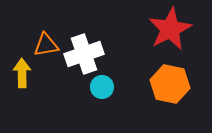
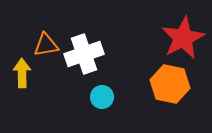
red star: moved 13 px right, 9 px down
cyan circle: moved 10 px down
